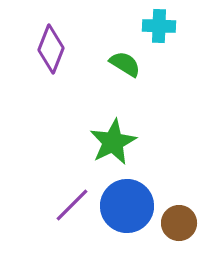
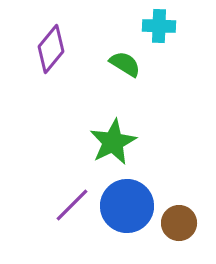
purple diamond: rotated 18 degrees clockwise
